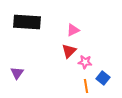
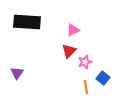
pink star: rotated 24 degrees counterclockwise
orange line: moved 1 px down
